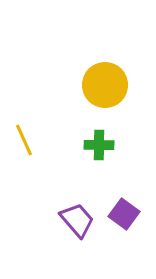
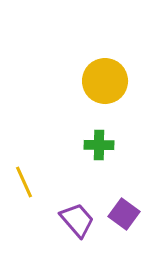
yellow circle: moved 4 px up
yellow line: moved 42 px down
